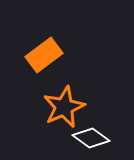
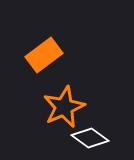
white diamond: moved 1 px left
